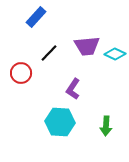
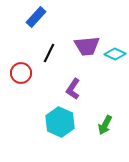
black line: rotated 18 degrees counterclockwise
cyan hexagon: rotated 20 degrees clockwise
green arrow: moved 1 px left, 1 px up; rotated 24 degrees clockwise
